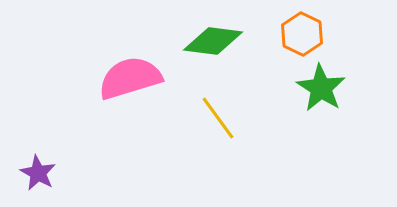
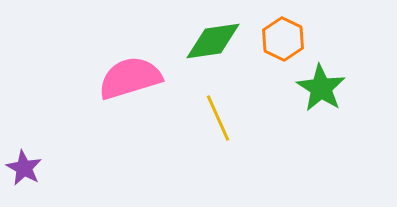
orange hexagon: moved 19 px left, 5 px down
green diamond: rotated 16 degrees counterclockwise
yellow line: rotated 12 degrees clockwise
purple star: moved 14 px left, 5 px up
